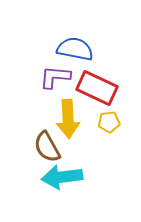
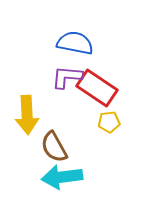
blue semicircle: moved 6 px up
purple L-shape: moved 12 px right
red rectangle: rotated 9 degrees clockwise
yellow arrow: moved 41 px left, 4 px up
brown semicircle: moved 7 px right
